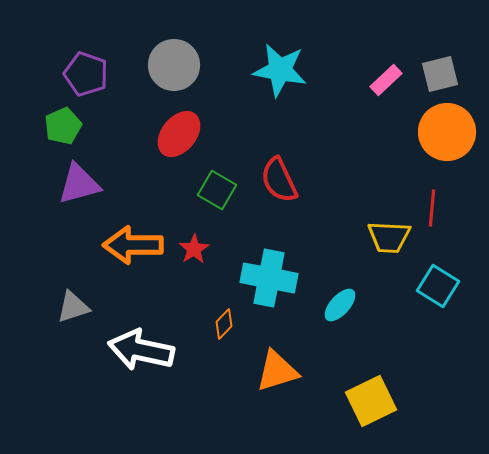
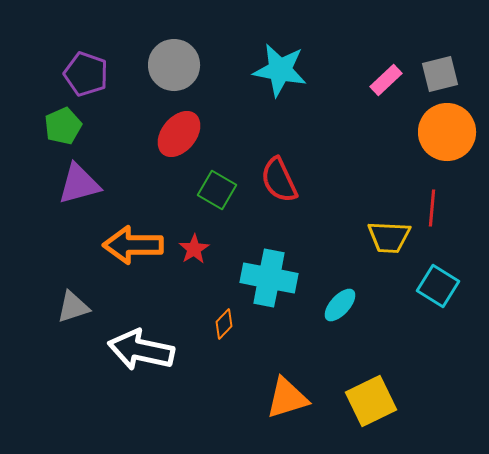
orange triangle: moved 10 px right, 27 px down
